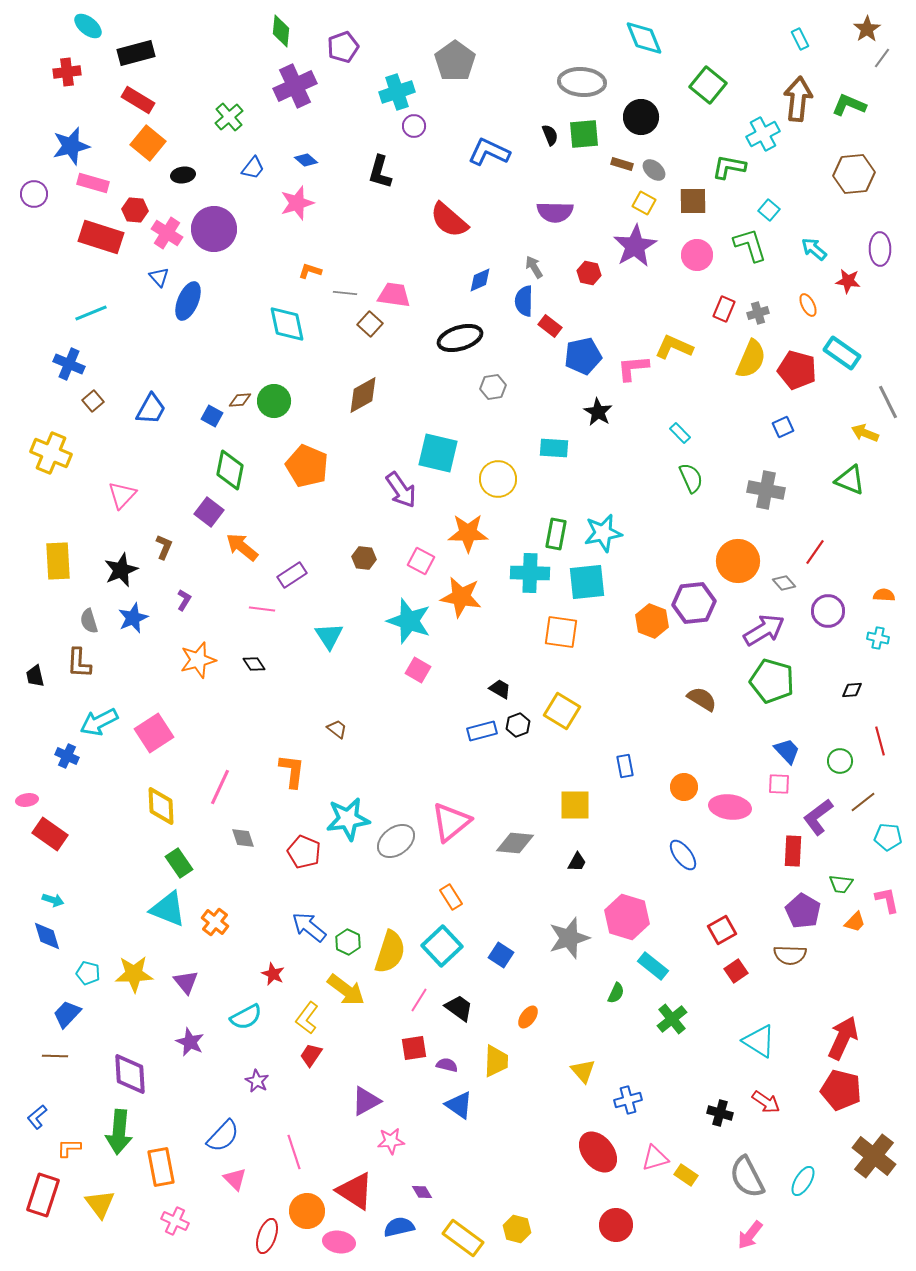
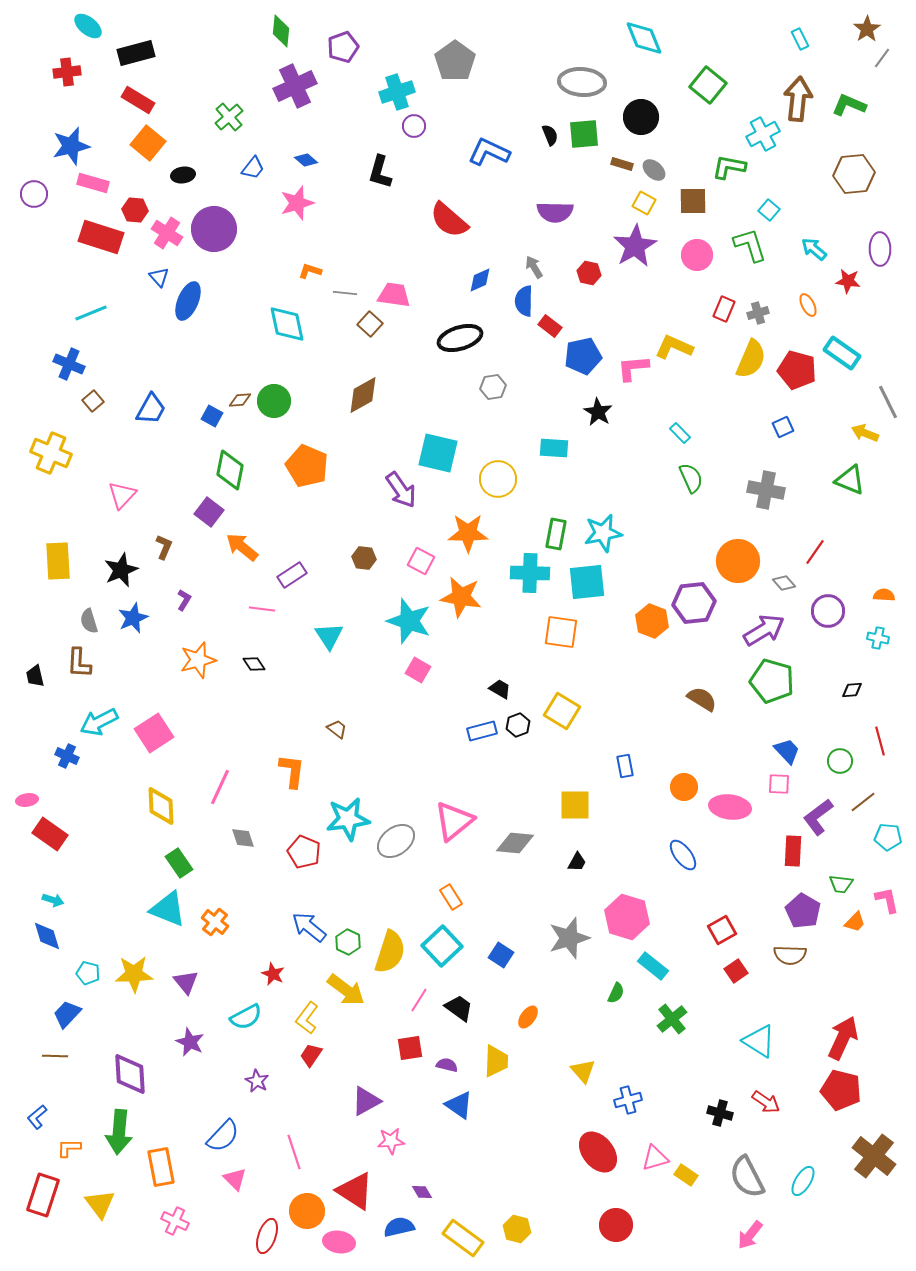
pink triangle at (451, 822): moved 3 px right, 1 px up
red square at (414, 1048): moved 4 px left
